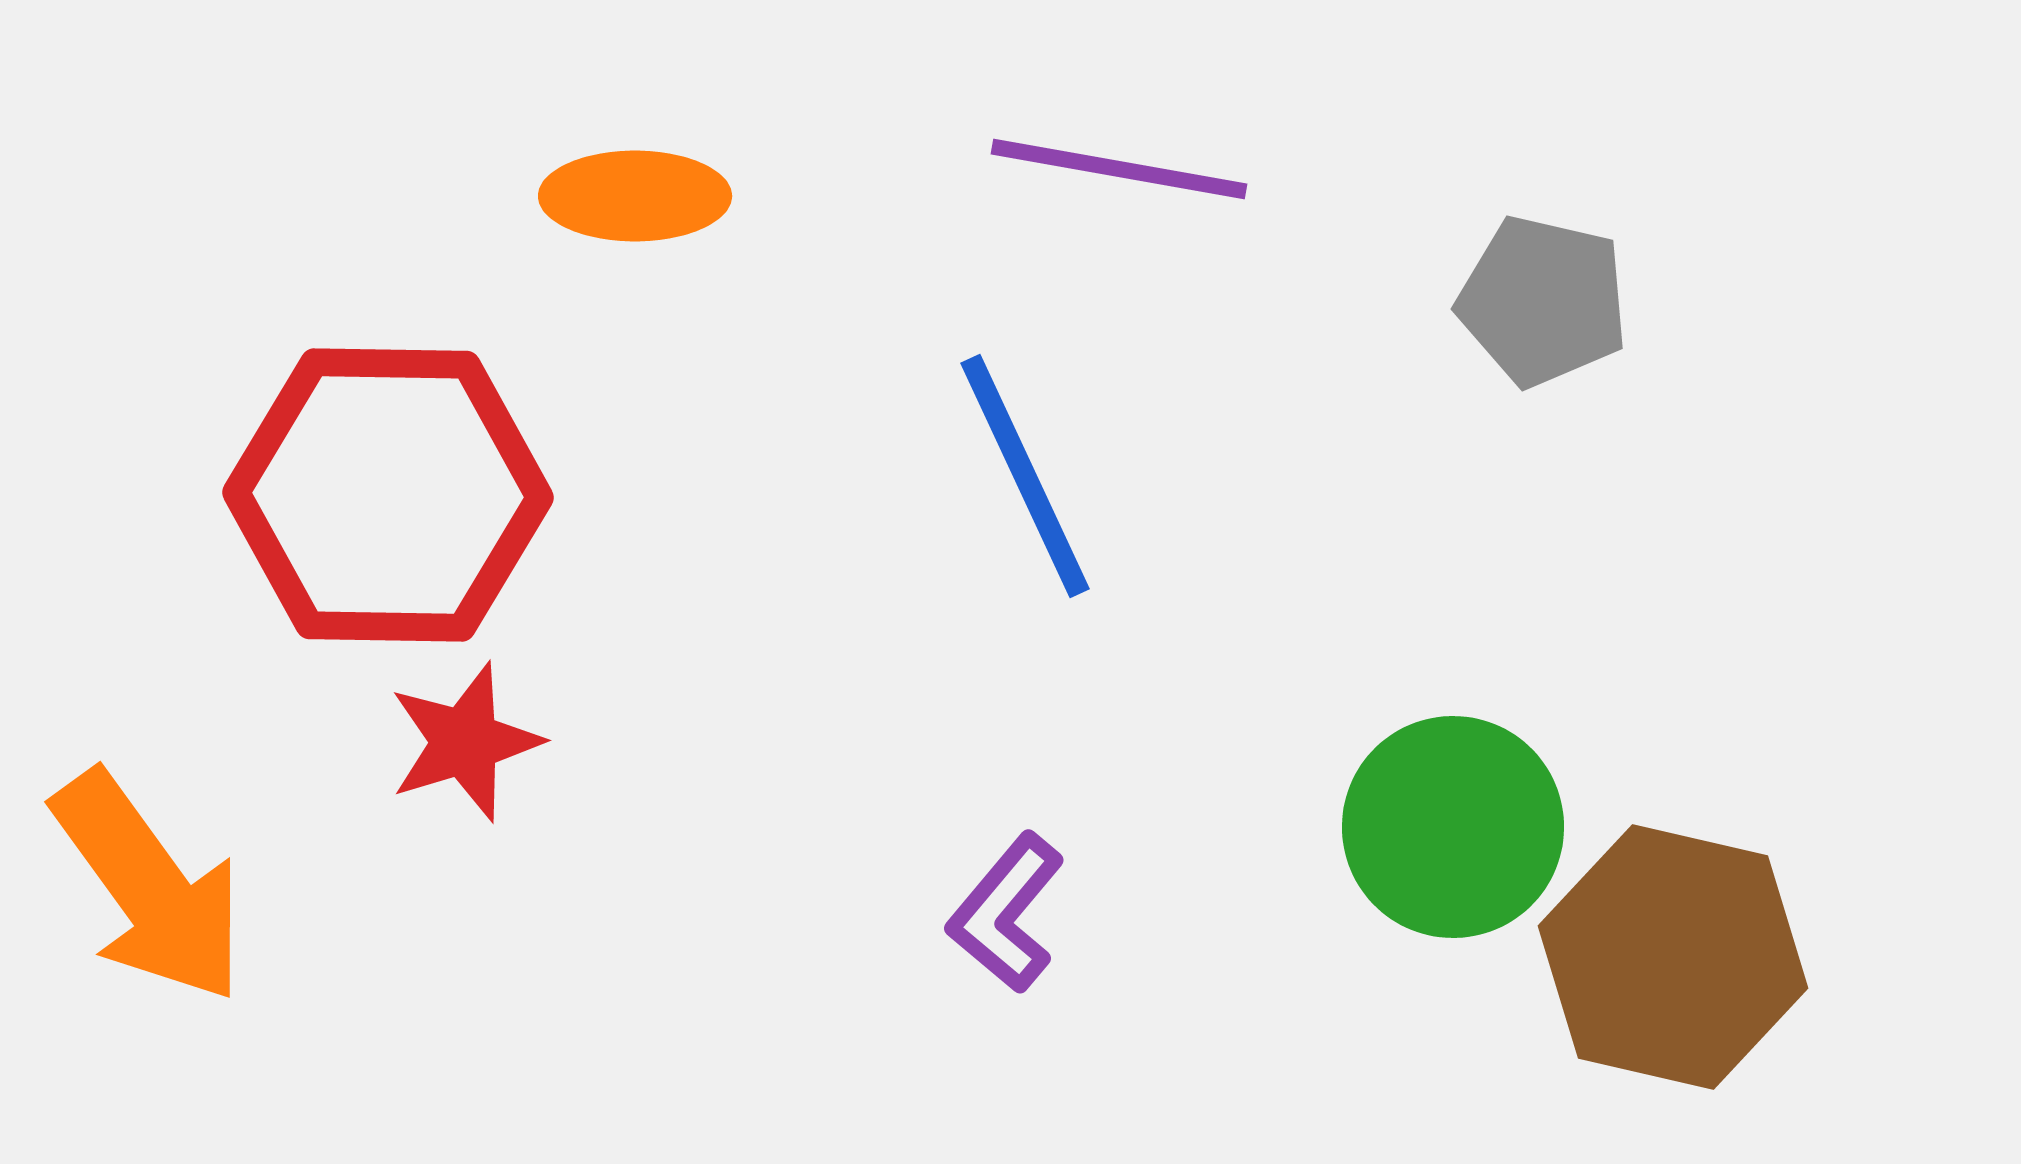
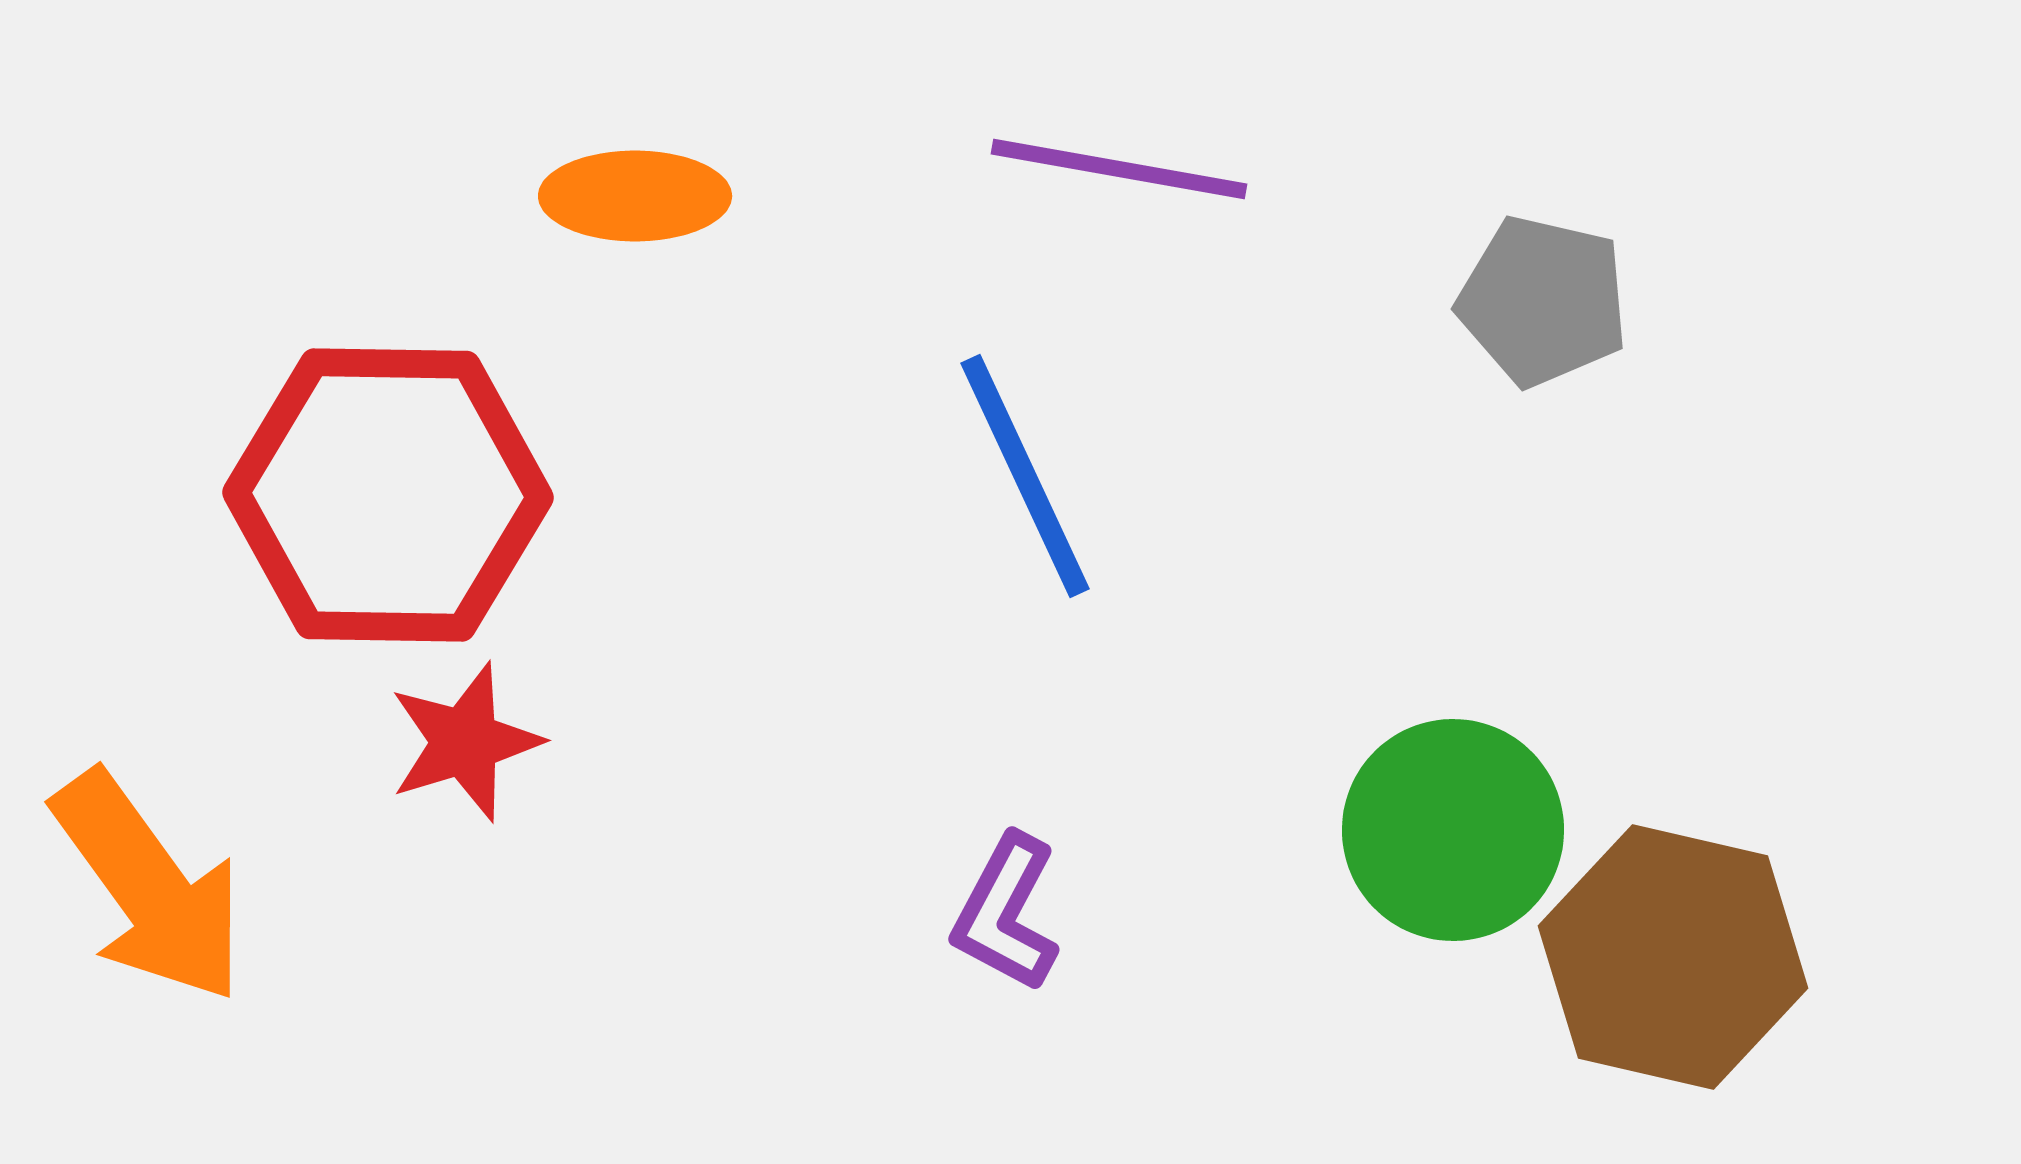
green circle: moved 3 px down
purple L-shape: rotated 12 degrees counterclockwise
